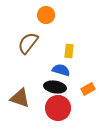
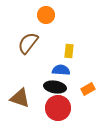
blue semicircle: rotated 12 degrees counterclockwise
